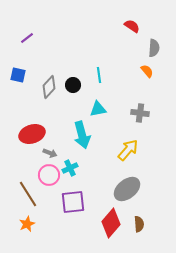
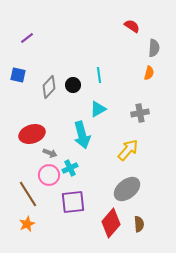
orange semicircle: moved 2 px right, 2 px down; rotated 56 degrees clockwise
cyan triangle: rotated 18 degrees counterclockwise
gray cross: rotated 18 degrees counterclockwise
